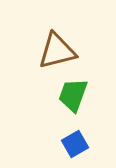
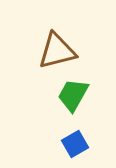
green trapezoid: rotated 9 degrees clockwise
